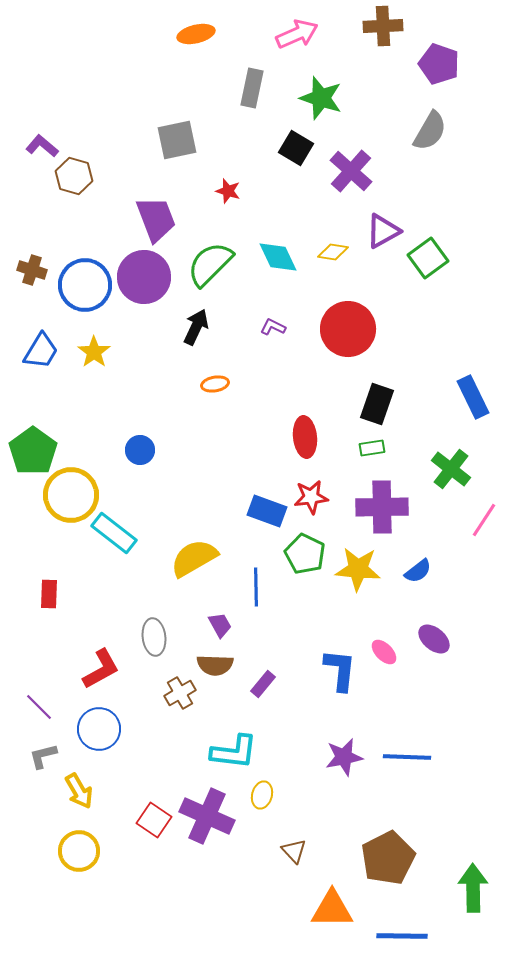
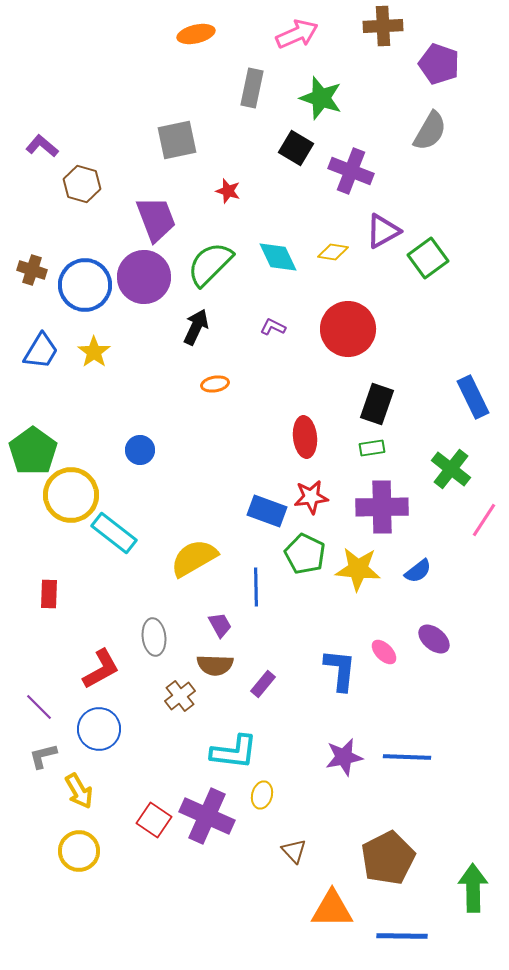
purple cross at (351, 171): rotated 21 degrees counterclockwise
brown hexagon at (74, 176): moved 8 px right, 8 px down
brown cross at (180, 693): moved 3 px down; rotated 8 degrees counterclockwise
